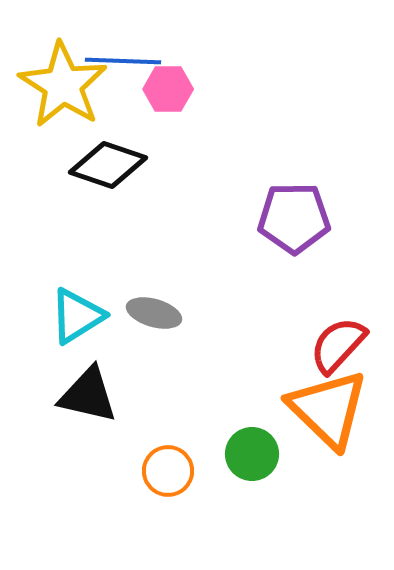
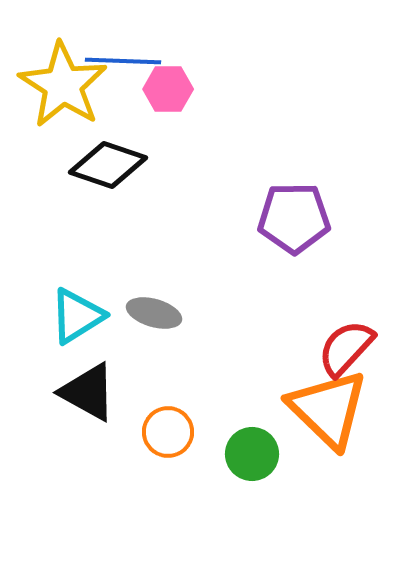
red semicircle: moved 8 px right, 3 px down
black triangle: moved 3 px up; rotated 16 degrees clockwise
orange circle: moved 39 px up
